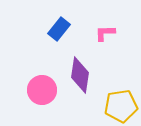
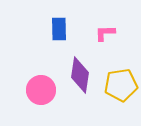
blue rectangle: rotated 40 degrees counterclockwise
pink circle: moved 1 px left
yellow pentagon: moved 21 px up
